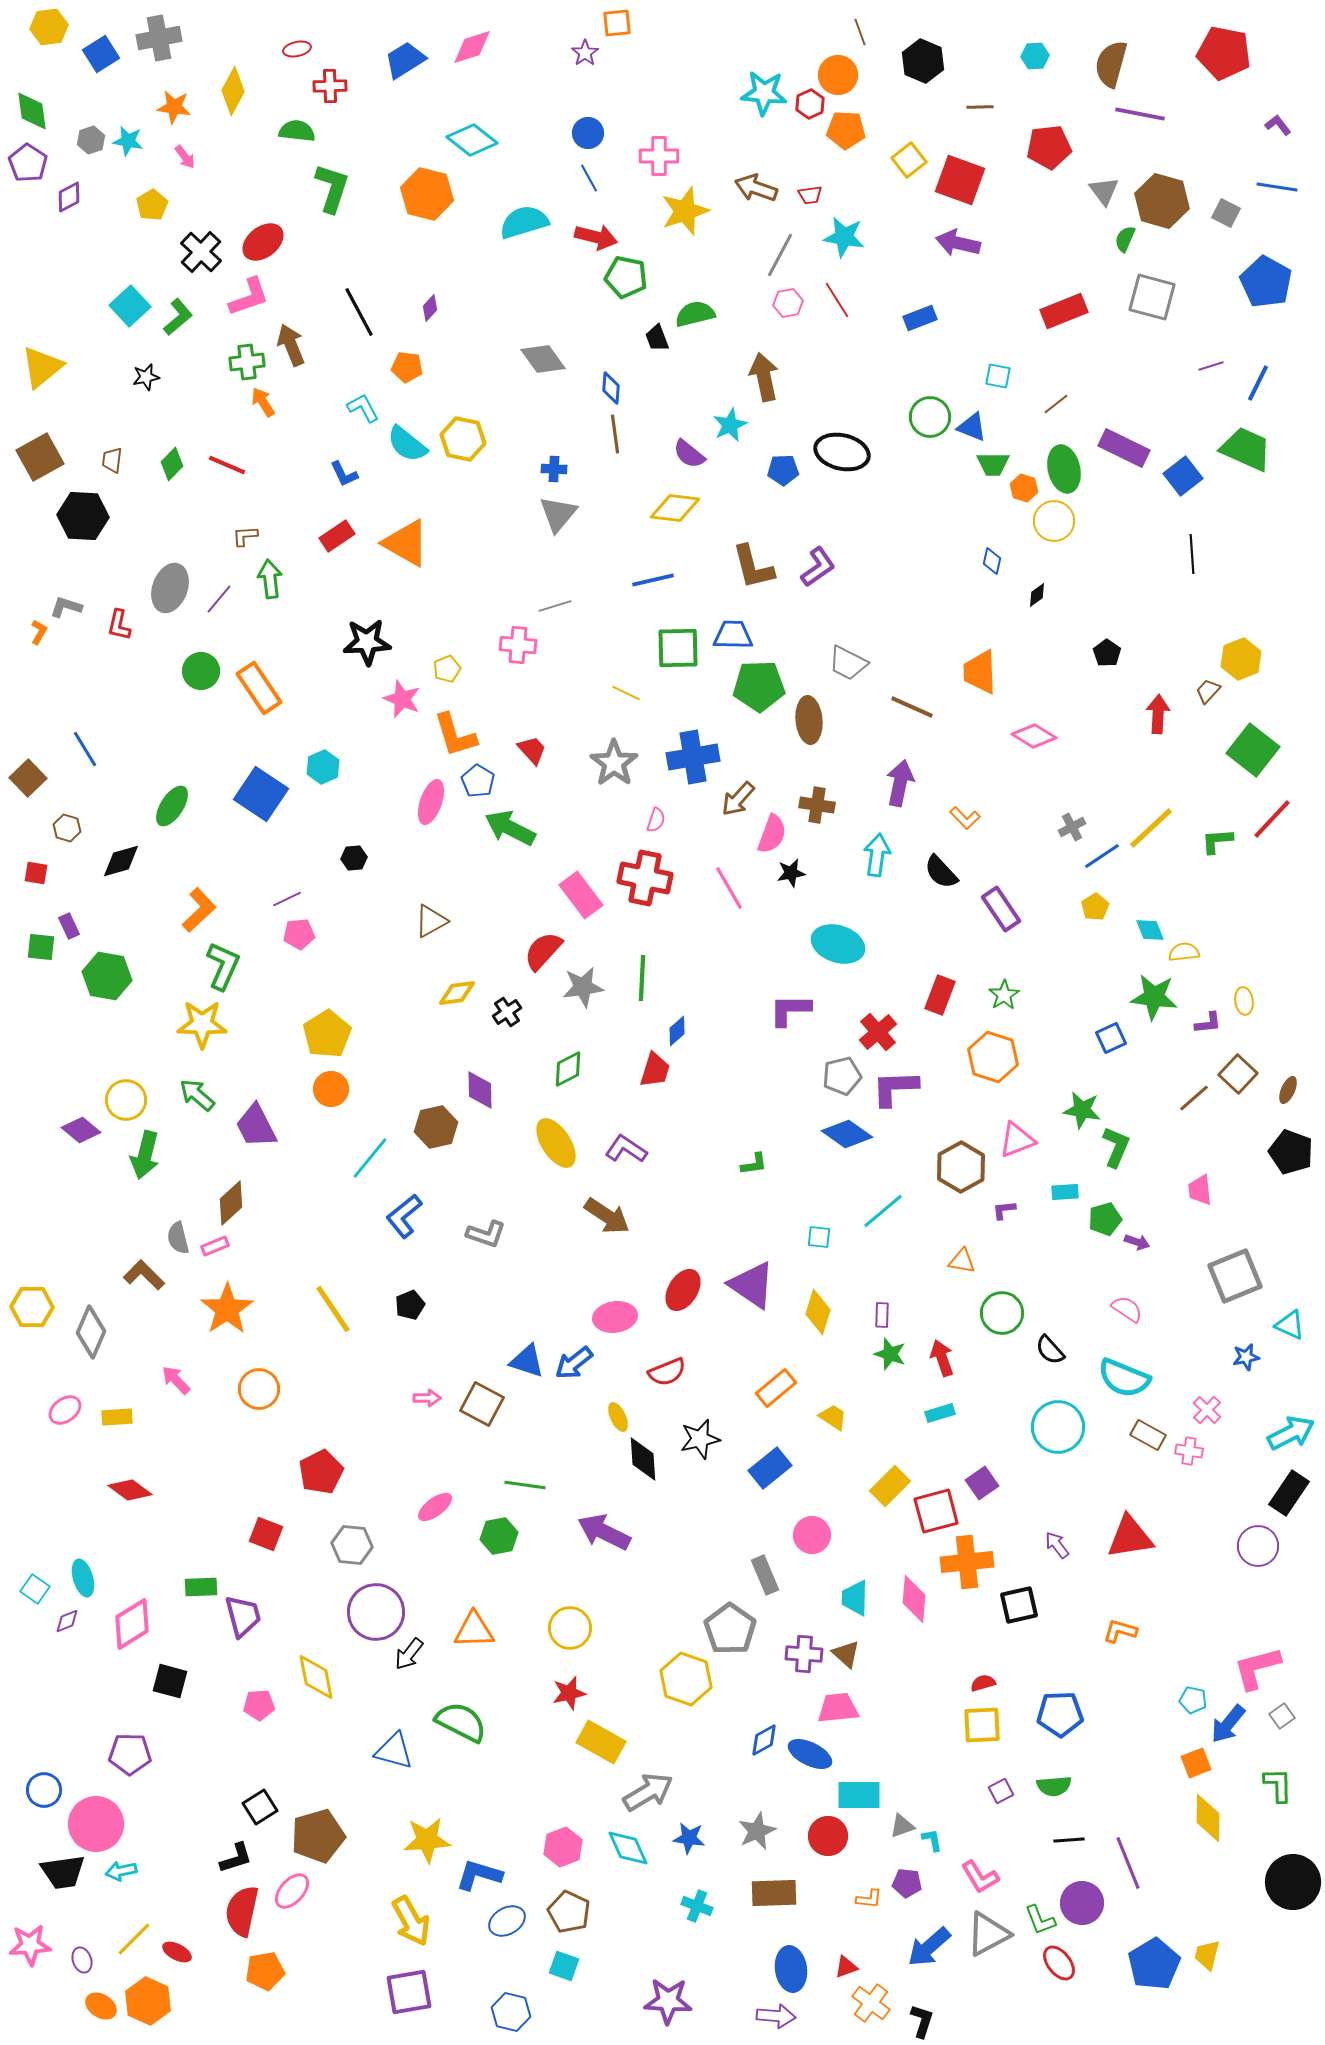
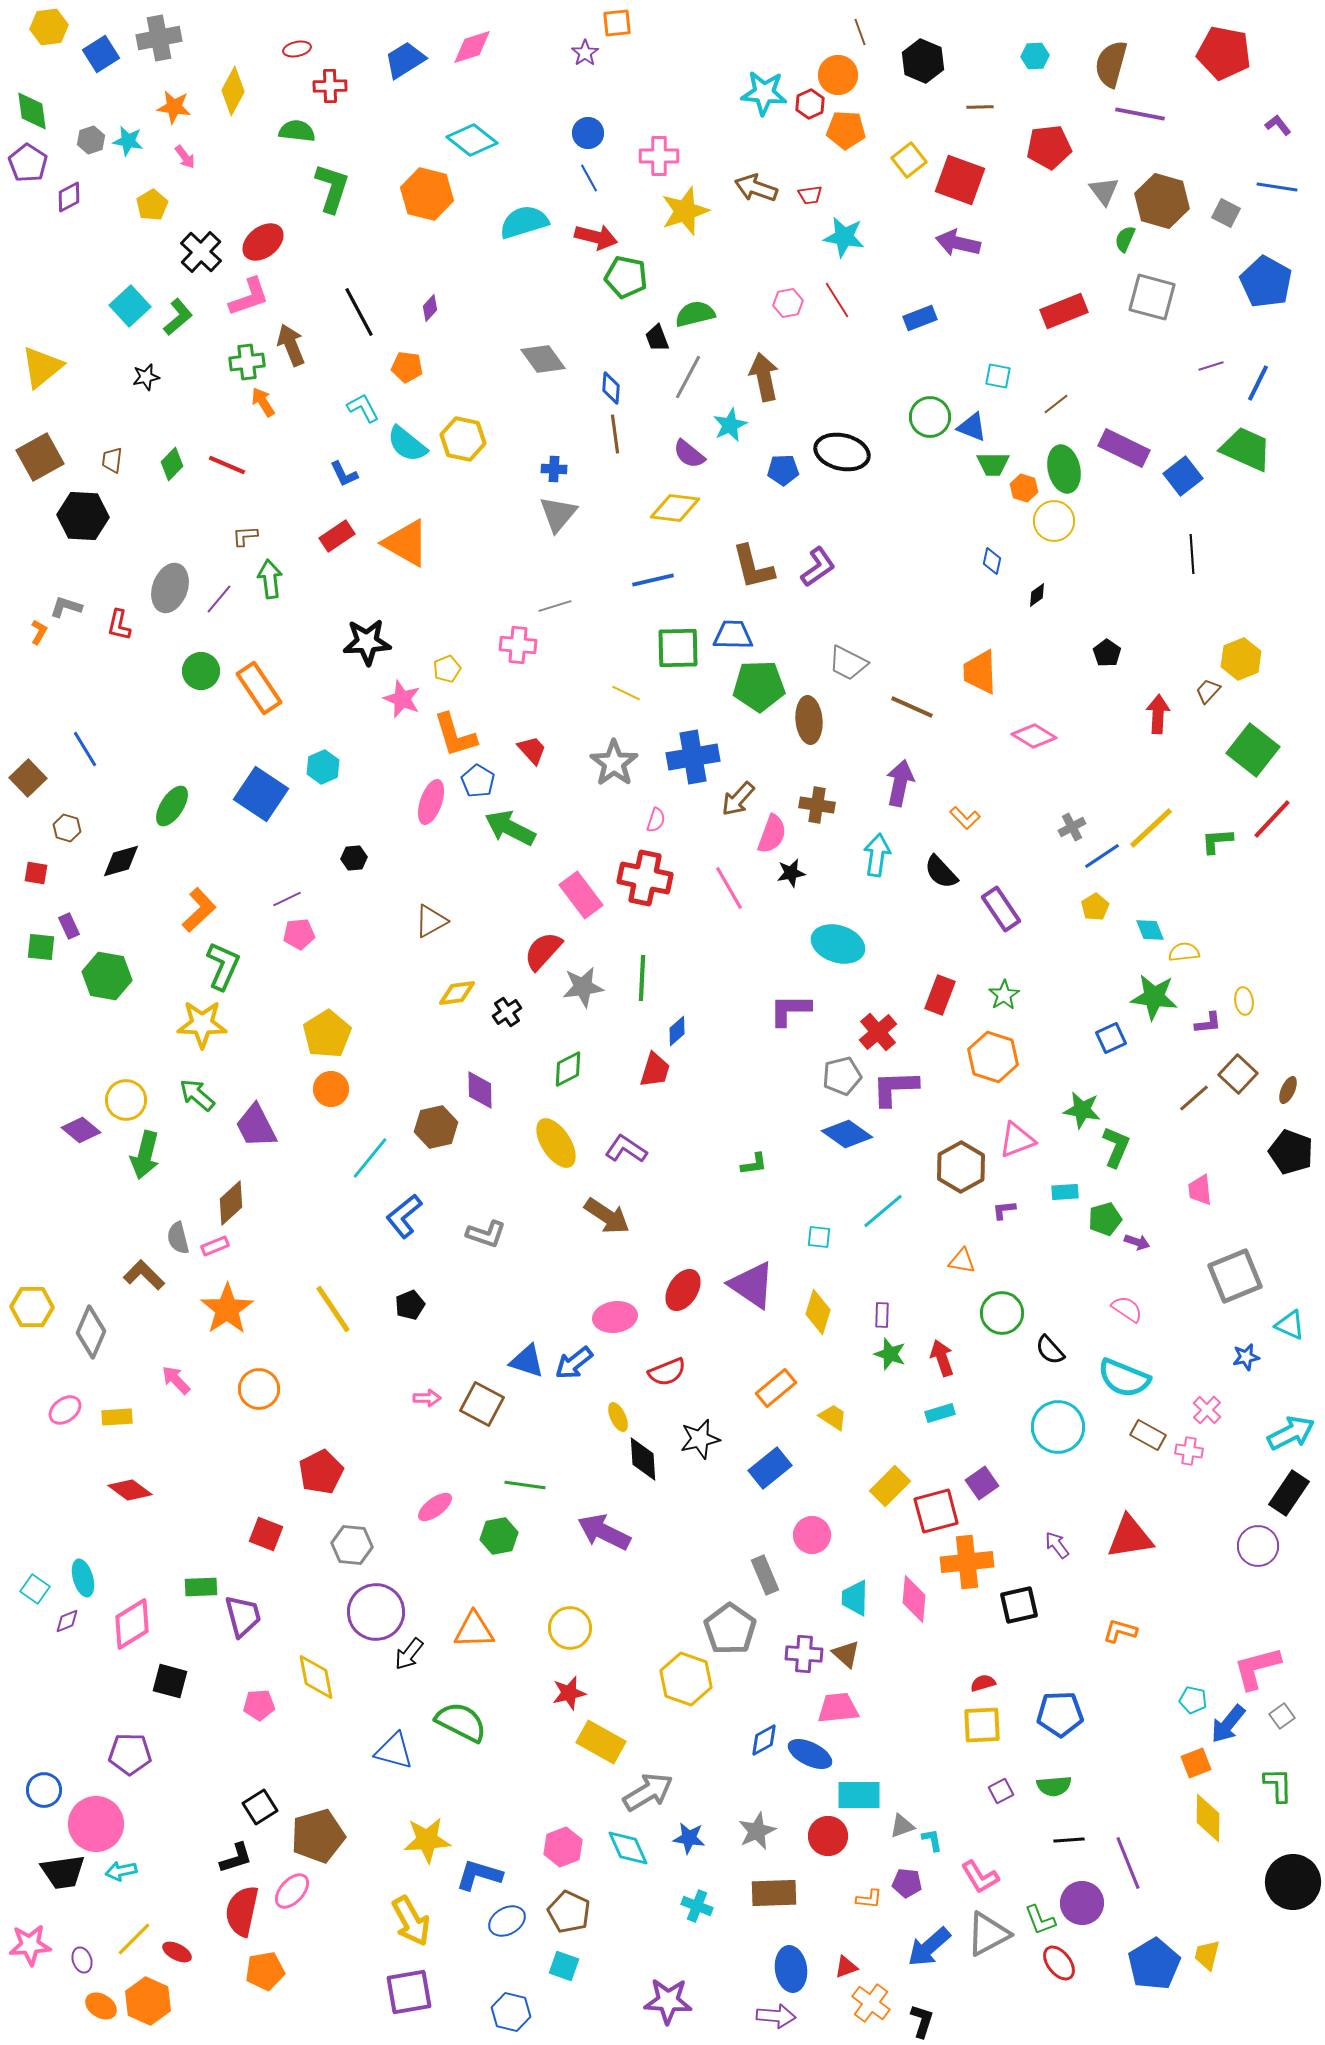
gray line at (780, 255): moved 92 px left, 122 px down
